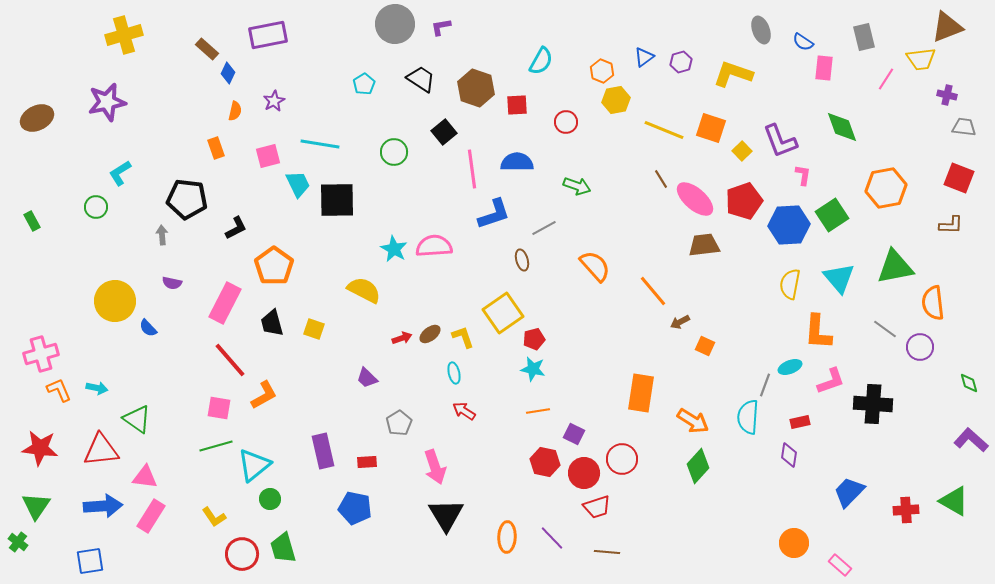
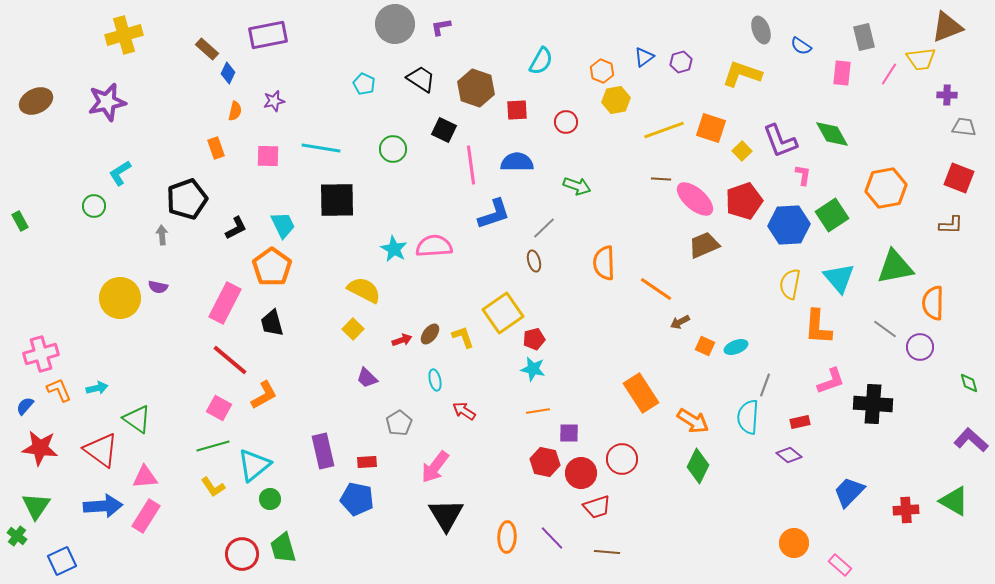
blue semicircle at (803, 42): moved 2 px left, 4 px down
pink rectangle at (824, 68): moved 18 px right, 5 px down
yellow L-shape at (733, 74): moved 9 px right
pink line at (886, 79): moved 3 px right, 5 px up
cyan pentagon at (364, 84): rotated 15 degrees counterclockwise
purple cross at (947, 95): rotated 12 degrees counterclockwise
purple star at (274, 101): rotated 15 degrees clockwise
red square at (517, 105): moved 5 px down
brown ellipse at (37, 118): moved 1 px left, 17 px up
green diamond at (842, 127): moved 10 px left, 7 px down; rotated 9 degrees counterclockwise
yellow line at (664, 130): rotated 42 degrees counterclockwise
black square at (444, 132): moved 2 px up; rotated 25 degrees counterclockwise
cyan line at (320, 144): moved 1 px right, 4 px down
green circle at (394, 152): moved 1 px left, 3 px up
pink square at (268, 156): rotated 15 degrees clockwise
pink line at (472, 169): moved 1 px left, 4 px up
brown line at (661, 179): rotated 54 degrees counterclockwise
cyan trapezoid at (298, 184): moved 15 px left, 41 px down
black pentagon at (187, 199): rotated 27 degrees counterclockwise
green circle at (96, 207): moved 2 px left, 1 px up
green rectangle at (32, 221): moved 12 px left
gray line at (544, 228): rotated 15 degrees counterclockwise
brown trapezoid at (704, 245): rotated 16 degrees counterclockwise
brown ellipse at (522, 260): moved 12 px right, 1 px down
orange pentagon at (274, 266): moved 2 px left, 1 px down
orange semicircle at (595, 266): moved 9 px right, 3 px up; rotated 140 degrees counterclockwise
purple semicircle at (172, 283): moved 14 px left, 4 px down
orange line at (653, 291): moved 3 px right, 2 px up; rotated 16 degrees counterclockwise
yellow circle at (115, 301): moved 5 px right, 3 px up
orange semicircle at (933, 303): rotated 8 degrees clockwise
blue semicircle at (148, 328): moved 123 px left, 78 px down; rotated 84 degrees clockwise
yellow square at (314, 329): moved 39 px right; rotated 25 degrees clockwise
orange L-shape at (818, 332): moved 5 px up
brown ellipse at (430, 334): rotated 15 degrees counterclockwise
red arrow at (402, 338): moved 2 px down
red line at (230, 360): rotated 9 degrees counterclockwise
cyan ellipse at (790, 367): moved 54 px left, 20 px up
cyan ellipse at (454, 373): moved 19 px left, 7 px down
cyan arrow at (97, 388): rotated 25 degrees counterclockwise
orange rectangle at (641, 393): rotated 42 degrees counterclockwise
pink square at (219, 408): rotated 20 degrees clockwise
purple square at (574, 434): moved 5 px left, 1 px up; rotated 25 degrees counterclockwise
green line at (216, 446): moved 3 px left
red triangle at (101, 450): rotated 42 degrees clockwise
purple diamond at (789, 455): rotated 60 degrees counterclockwise
green diamond at (698, 466): rotated 16 degrees counterclockwise
pink arrow at (435, 467): rotated 56 degrees clockwise
red circle at (584, 473): moved 3 px left
pink triangle at (145, 477): rotated 12 degrees counterclockwise
blue pentagon at (355, 508): moved 2 px right, 9 px up
pink rectangle at (151, 516): moved 5 px left
yellow L-shape at (214, 517): moved 1 px left, 30 px up
green cross at (18, 542): moved 1 px left, 6 px up
blue square at (90, 561): moved 28 px left; rotated 16 degrees counterclockwise
